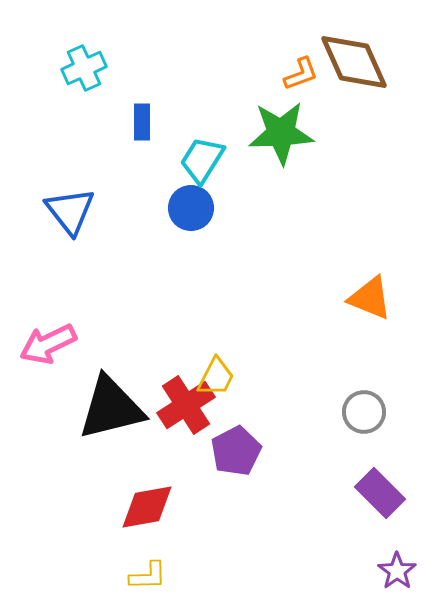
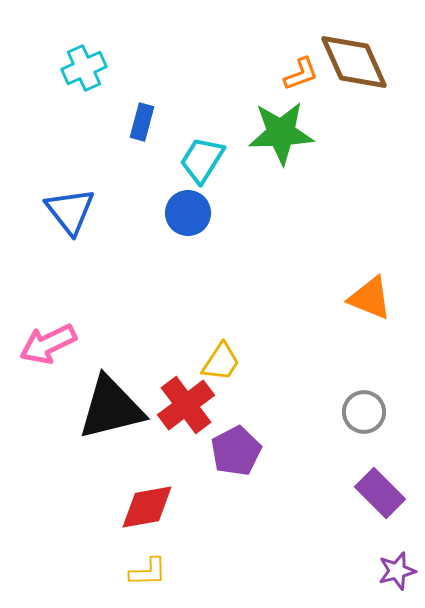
blue rectangle: rotated 15 degrees clockwise
blue circle: moved 3 px left, 5 px down
yellow trapezoid: moved 5 px right, 15 px up; rotated 6 degrees clockwise
red cross: rotated 4 degrees counterclockwise
purple star: rotated 21 degrees clockwise
yellow L-shape: moved 4 px up
